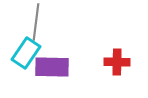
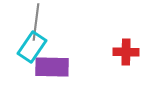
cyan rectangle: moved 6 px right, 6 px up
red cross: moved 9 px right, 10 px up
